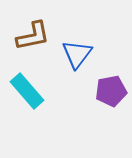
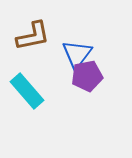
purple pentagon: moved 24 px left, 15 px up
